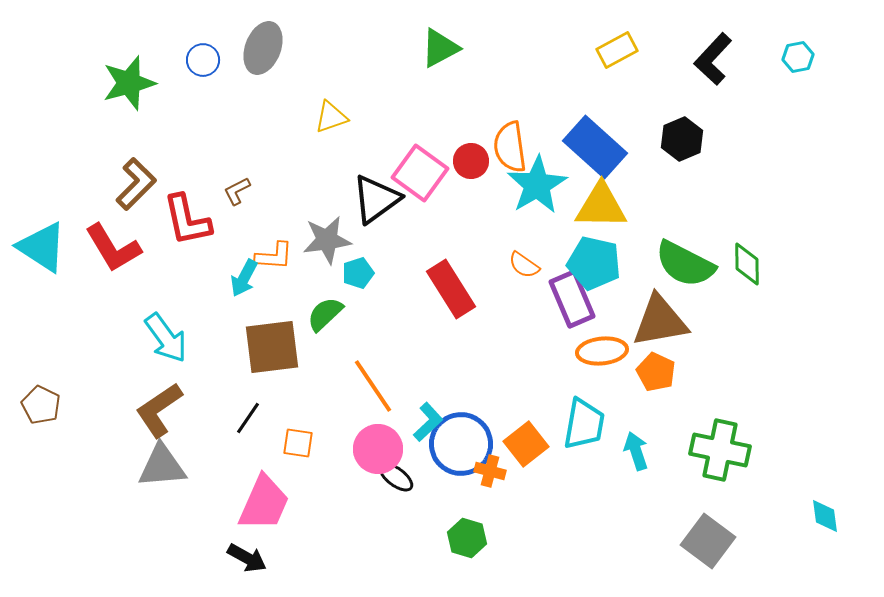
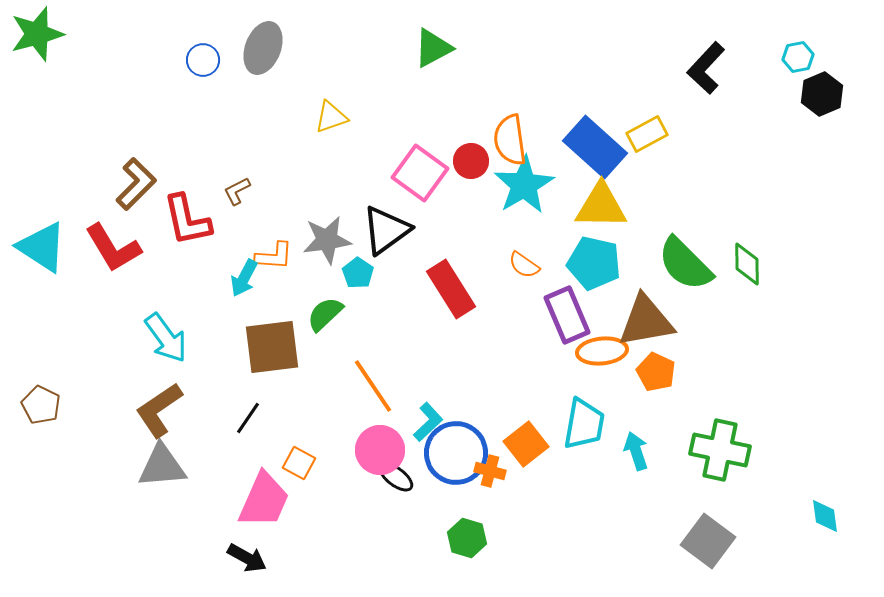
green triangle at (440, 48): moved 7 px left
yellow rectangle at (617, 50): moved 30 px right, 84 px down
black L-shape at (713, 59): moved 7 px left, 9 px down
green star at (129, 83): moved 92 px left, 49 px up
black hexagon at (682, 139): moved 140 px right, 45 px up
orange semicircle at (510, 147): moved 7 px up
cyan star at (537, 185): moved 13 px left
black triangle at (376, 199): moved 10 px right, 31 px down
green semicircle at (685, 264): rotated 18 degrees clockwise
cyan pentagon at (358, 273): rotated 20 degrees counterclockwise
purple rectangle at (572, 299): moved 5 px left, 16 px down
brown triangle at (660, 321): moved 14 px left
orange square at (298, 443): moved 1 px right, 20 px down; rotated 20 degrees clockwise
blue circle at (461, 444): moved 5 px left, 9 px down
pink circle at (378, 449): moved 2 px right, 1 px down
pink trapezoid at (264, 503): moved 3 px up
